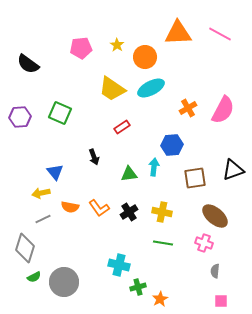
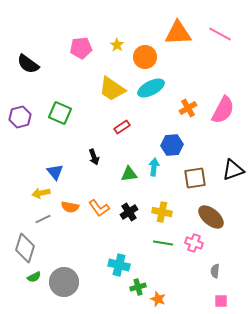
purple hexagon: rotated 10 degrees counterclockwise
brown ellipse: moved 4 px left, 1 px down
pink cross: moved 10 px left
orange star: moved 2 px left; rotated 21 degrees counterclockwise
